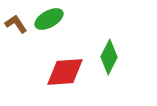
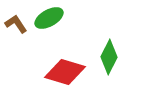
green ellipse: moved 1 px up
red diamond: rotated 21 degrees clockwise
